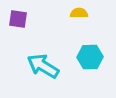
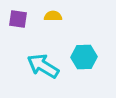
yellow semicircle: moved 26 px left, 3 px down
cyan hexagon: moved 6 px left
